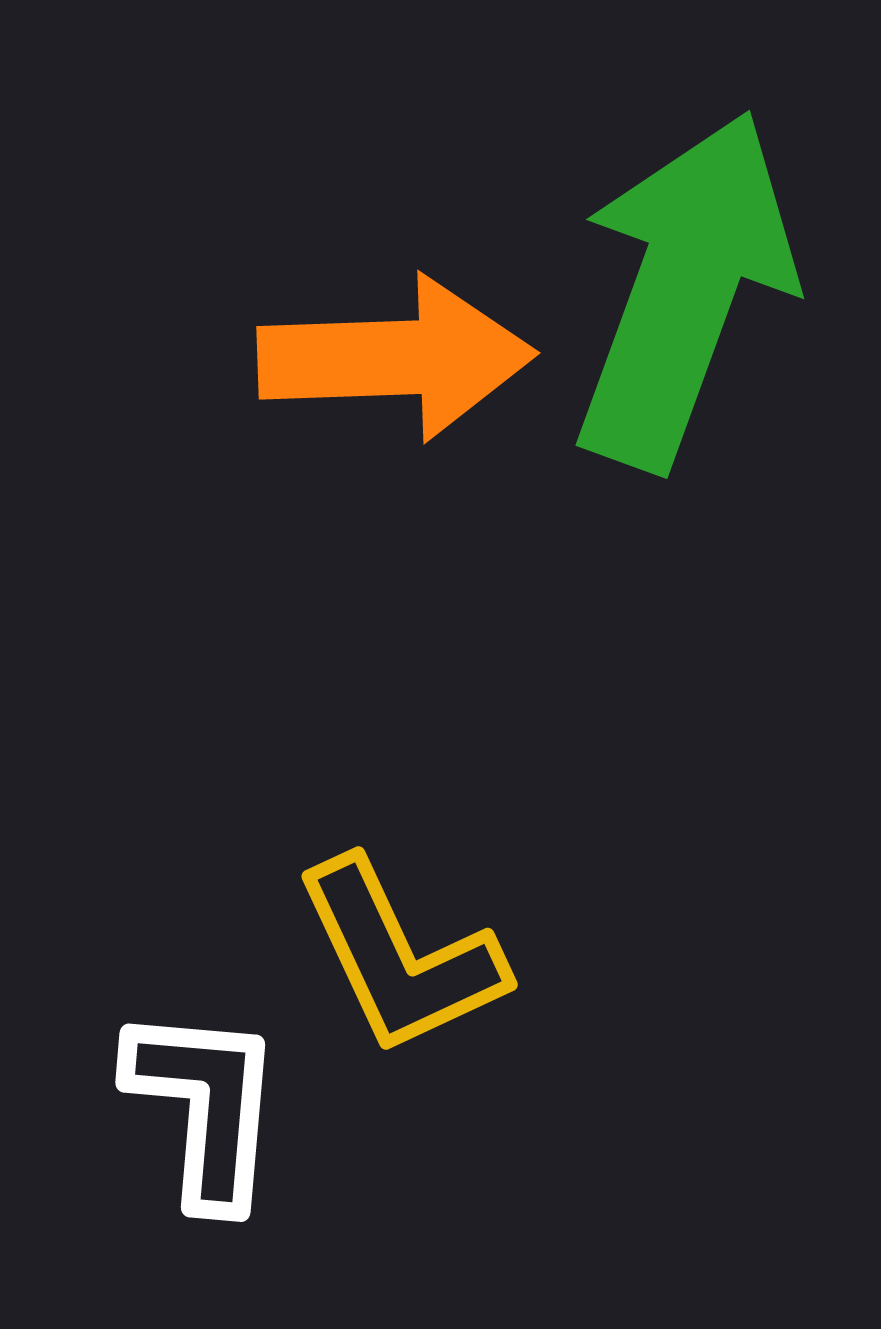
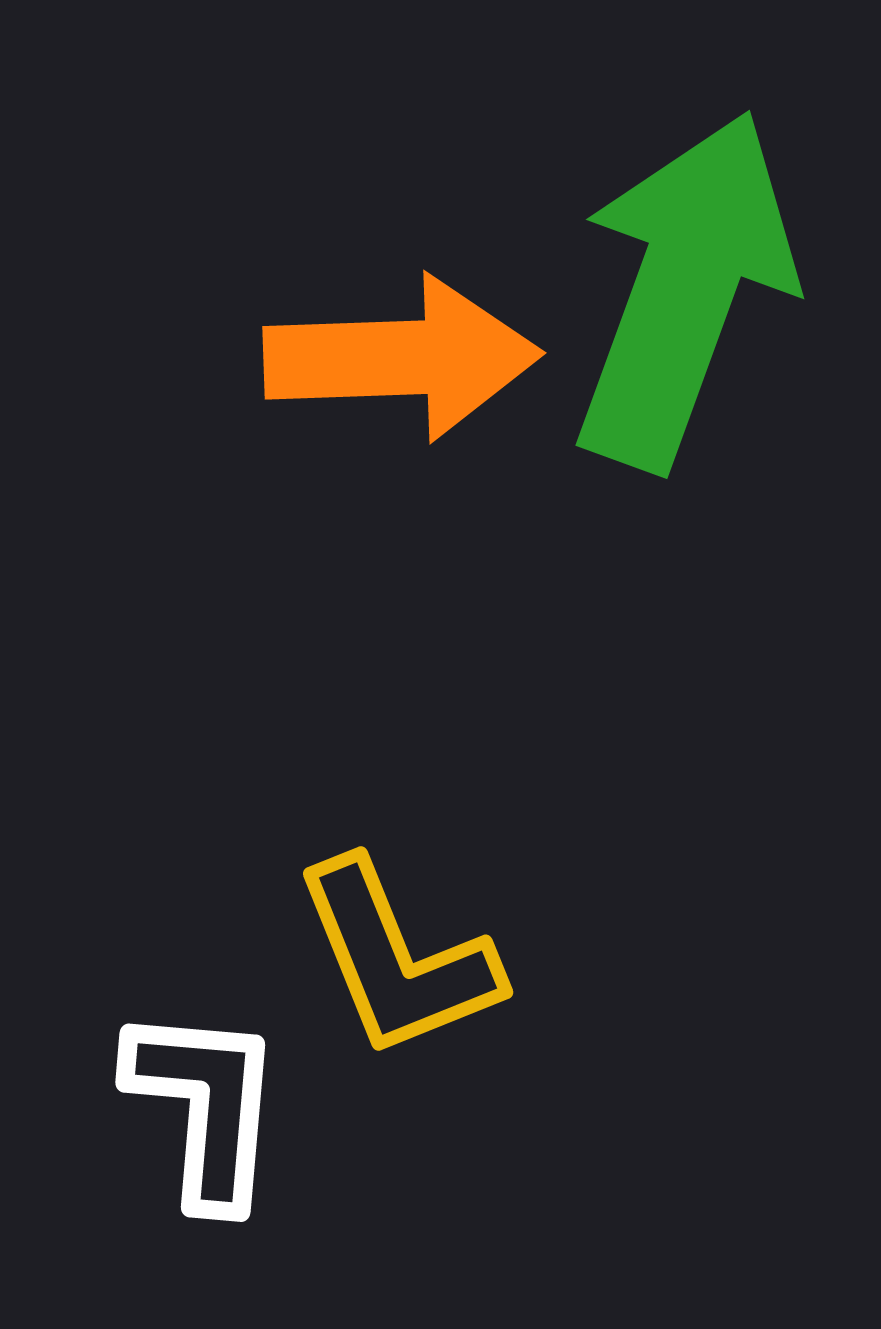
orange arrow: moved 6 px right
yellow L-shape: moved 3 px left, 2 px down; rotated 3 degrees clockwise
